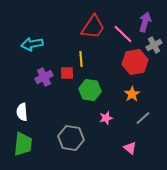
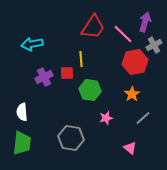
green trapezoid: moved 1 px left, 1 px up
